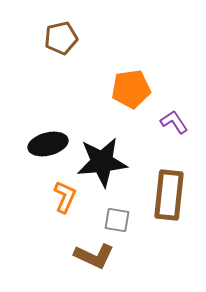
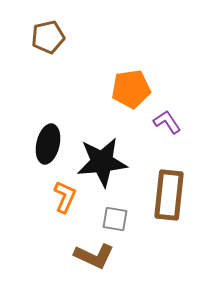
brown pentagon: moved 13 px left, 1 px up
purple L-shape: moved 7 px left
black ellipse: rotated 63 degrees counterclockwise
gray square: moved 2 px left, 1 px up
